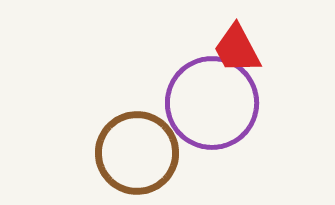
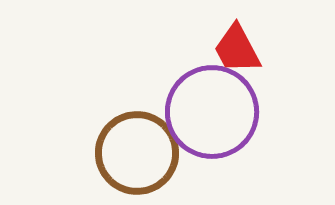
purple circle: moved 9 px down
